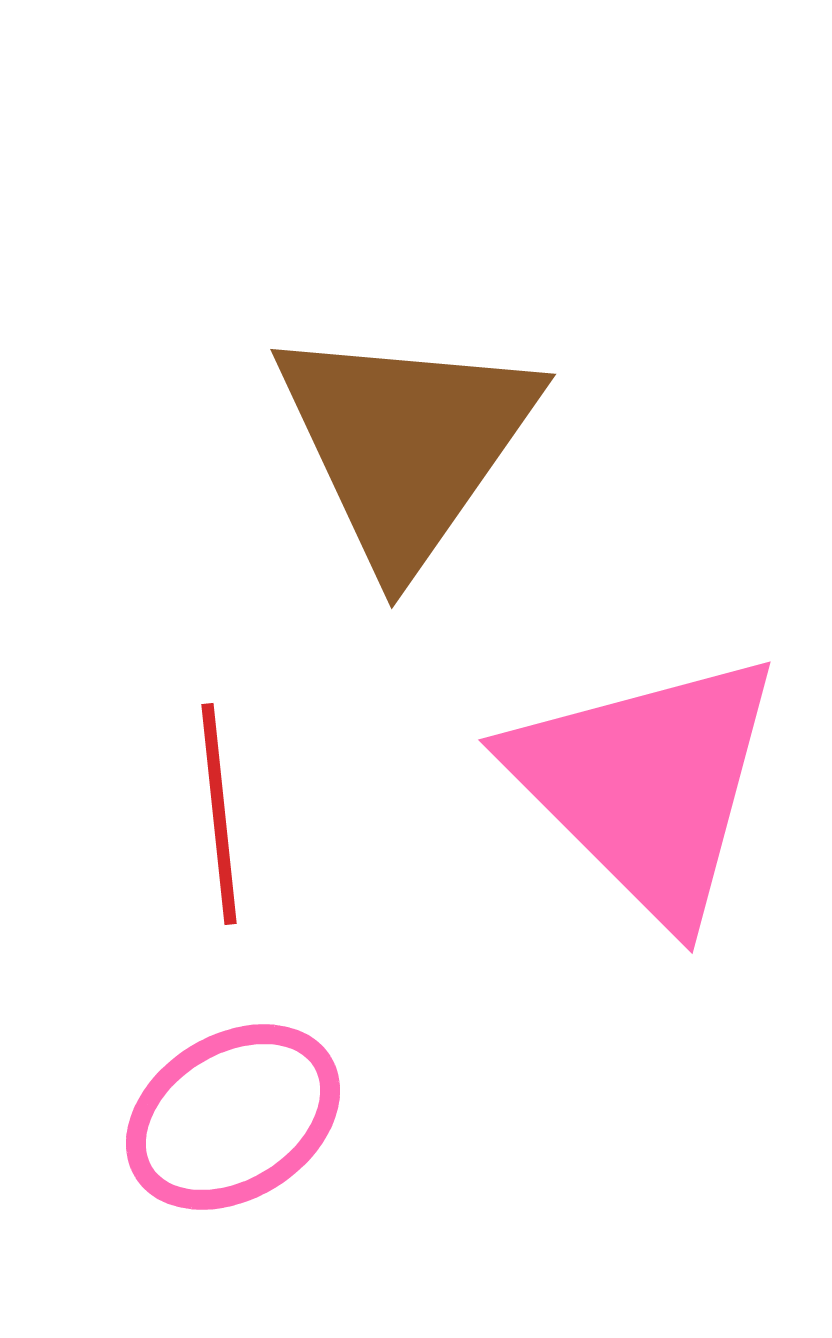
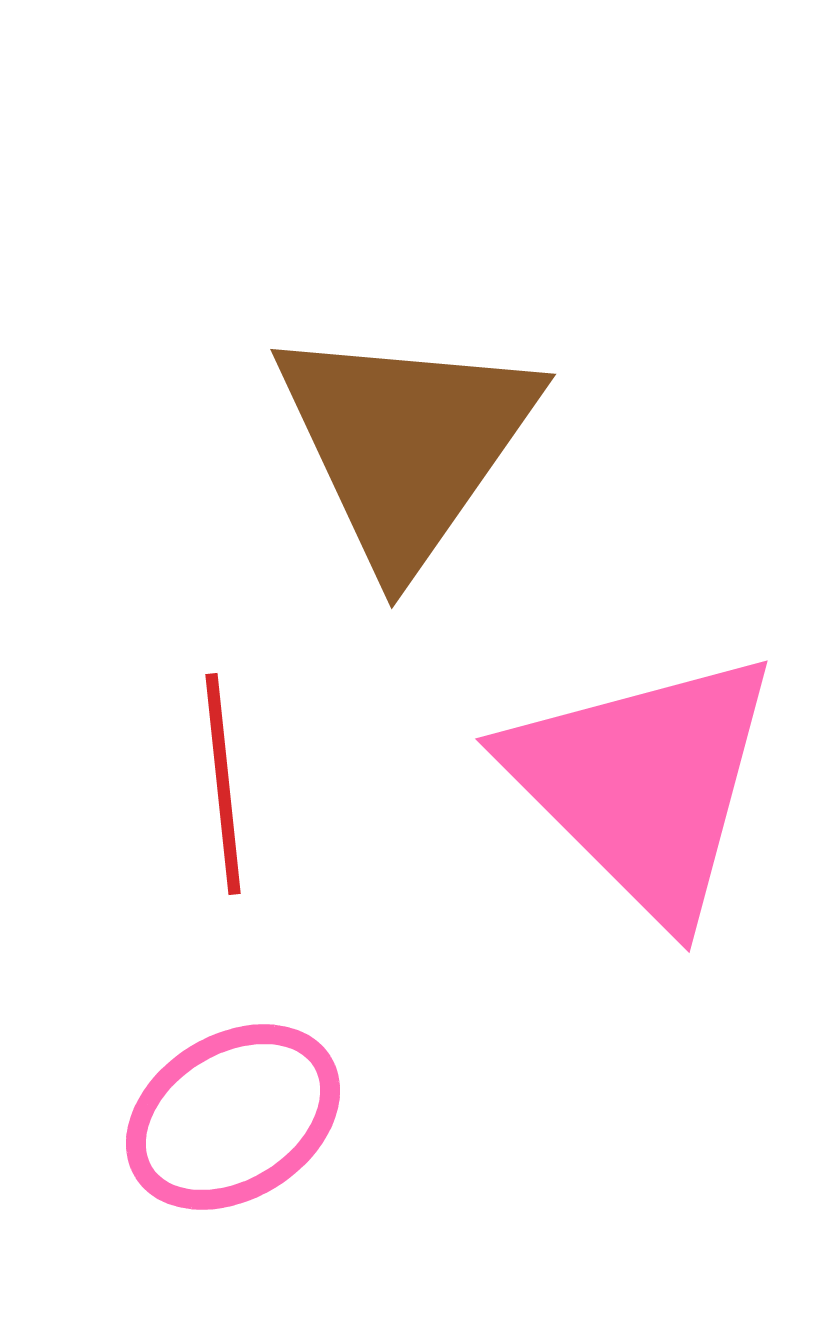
pink triangle: moved 3 px left, 1 px up
red line: moved 4 px right, 30 px up
